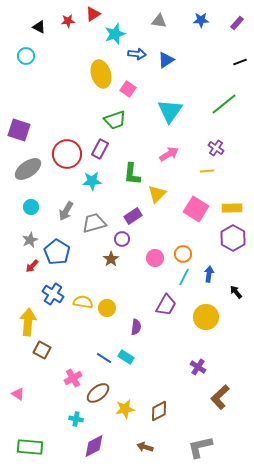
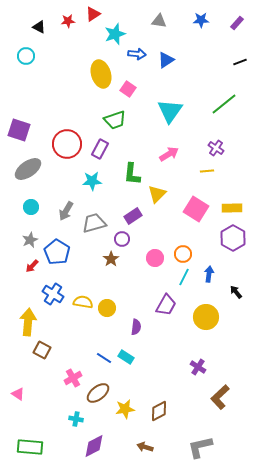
red circle at (67, 154): moved 10 px up
